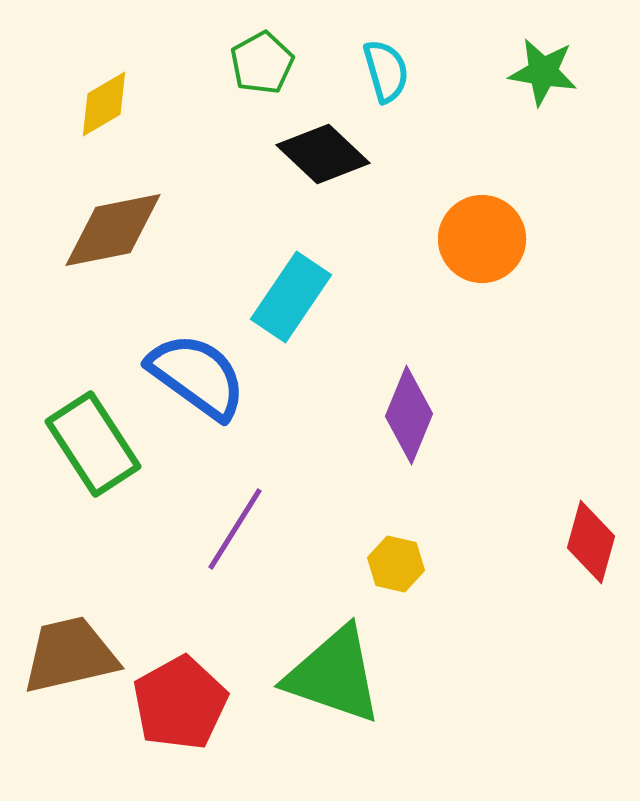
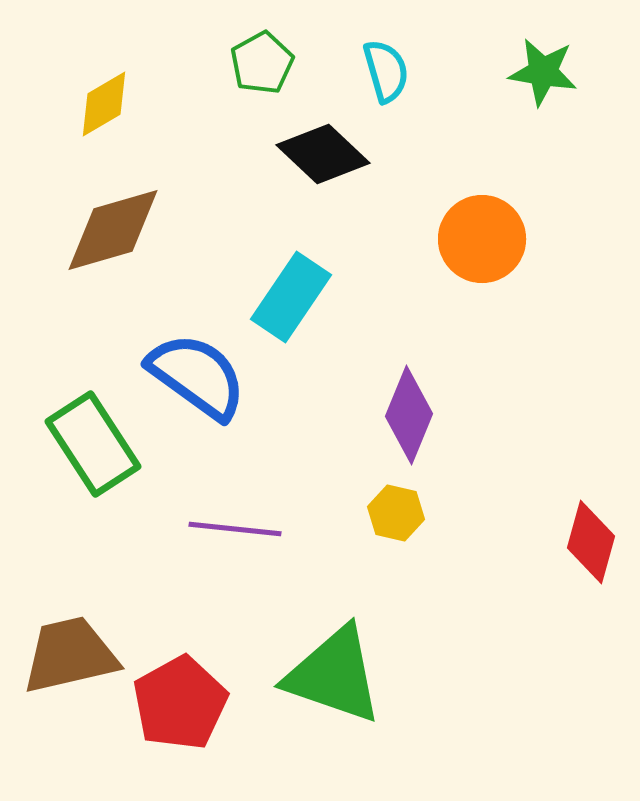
brown diamond: rotated 5 degrees counterclockwise
purple line: rotated 64 degrees clockwise
yellow hexagon: moved 51 px up
